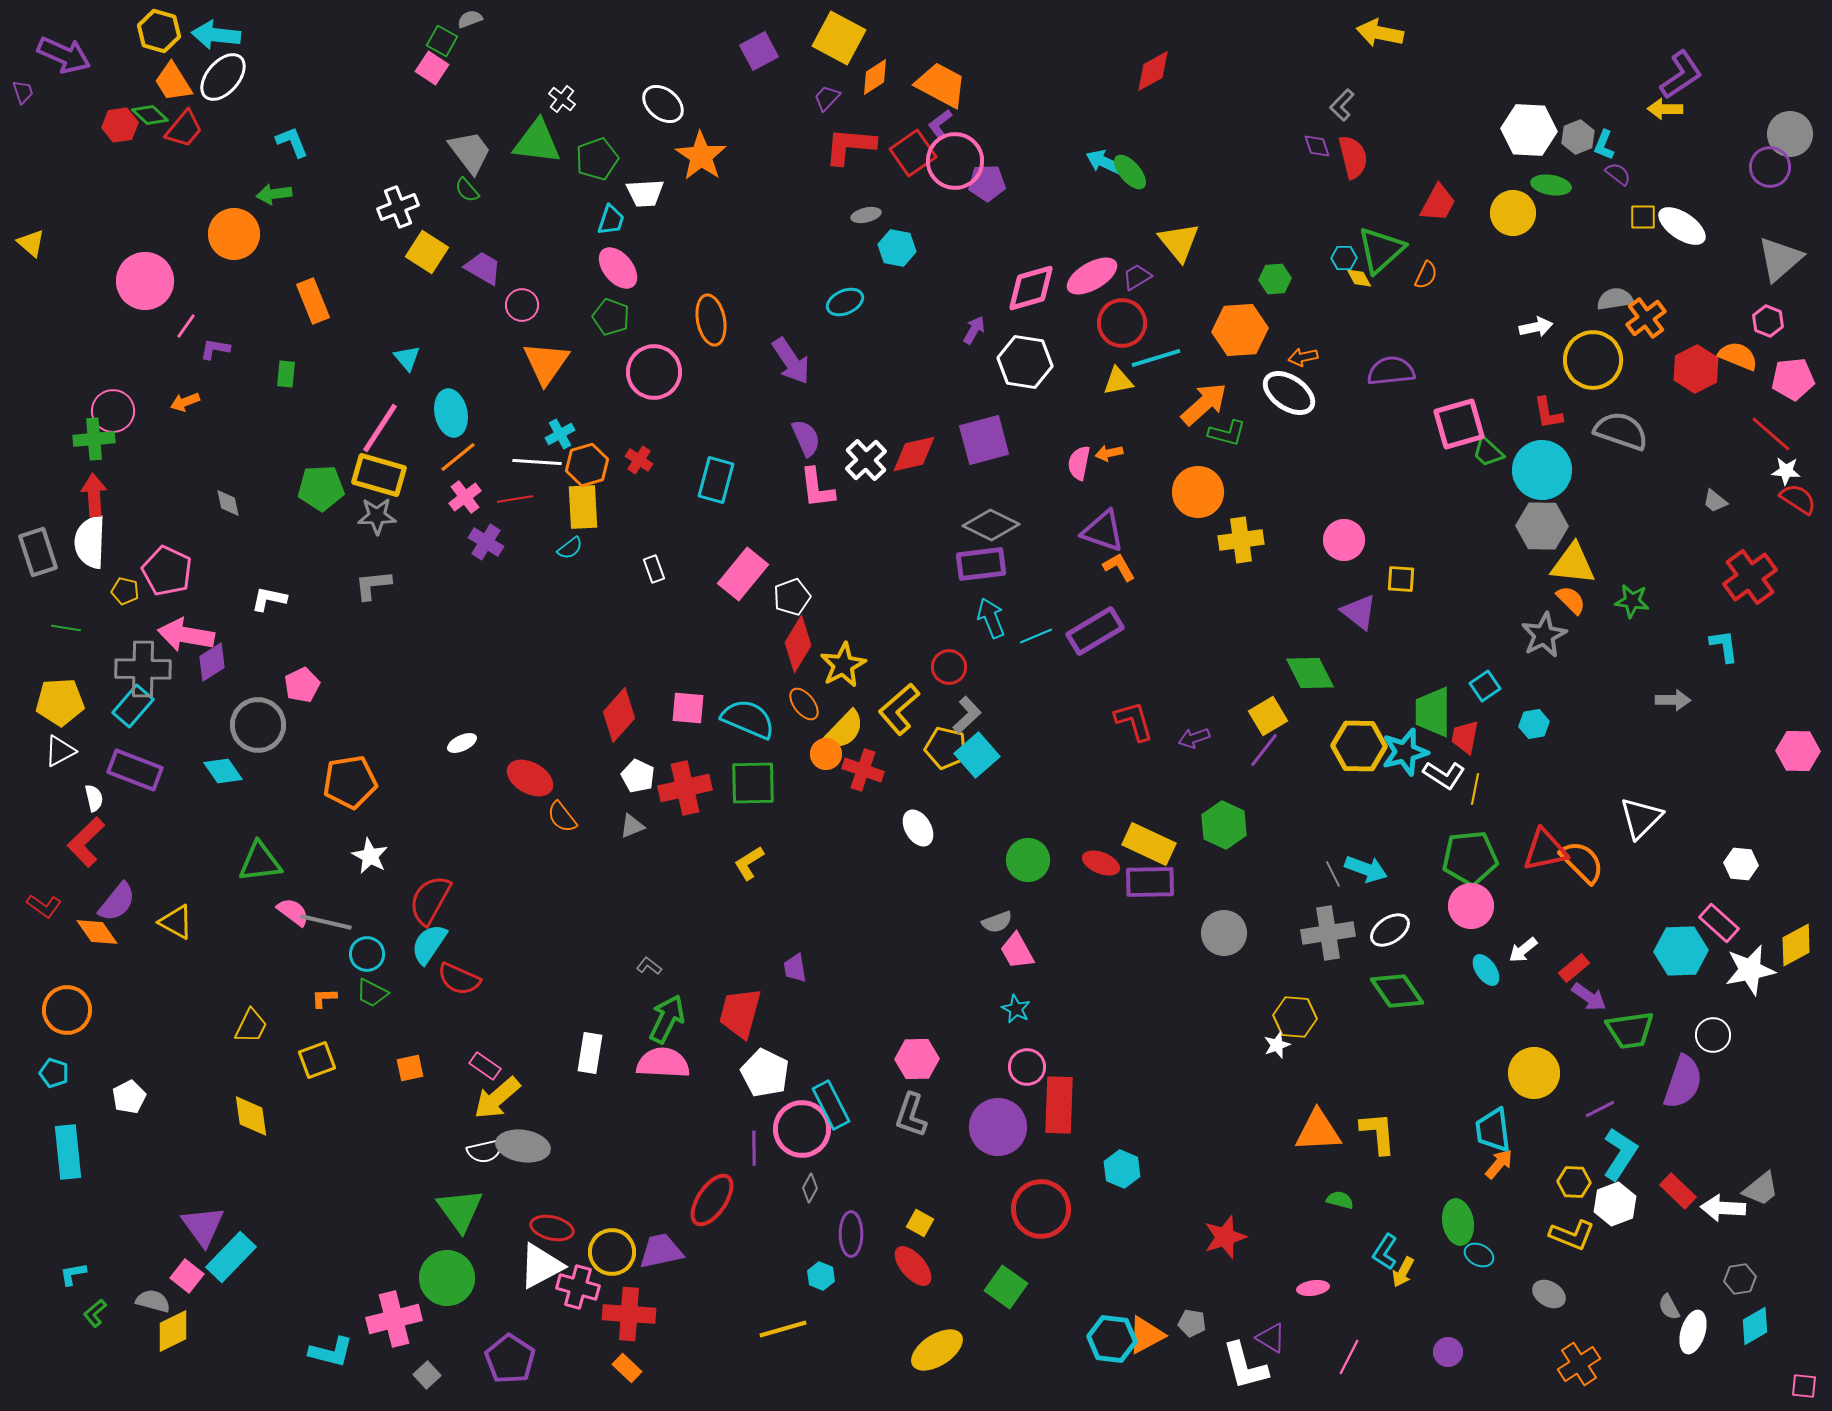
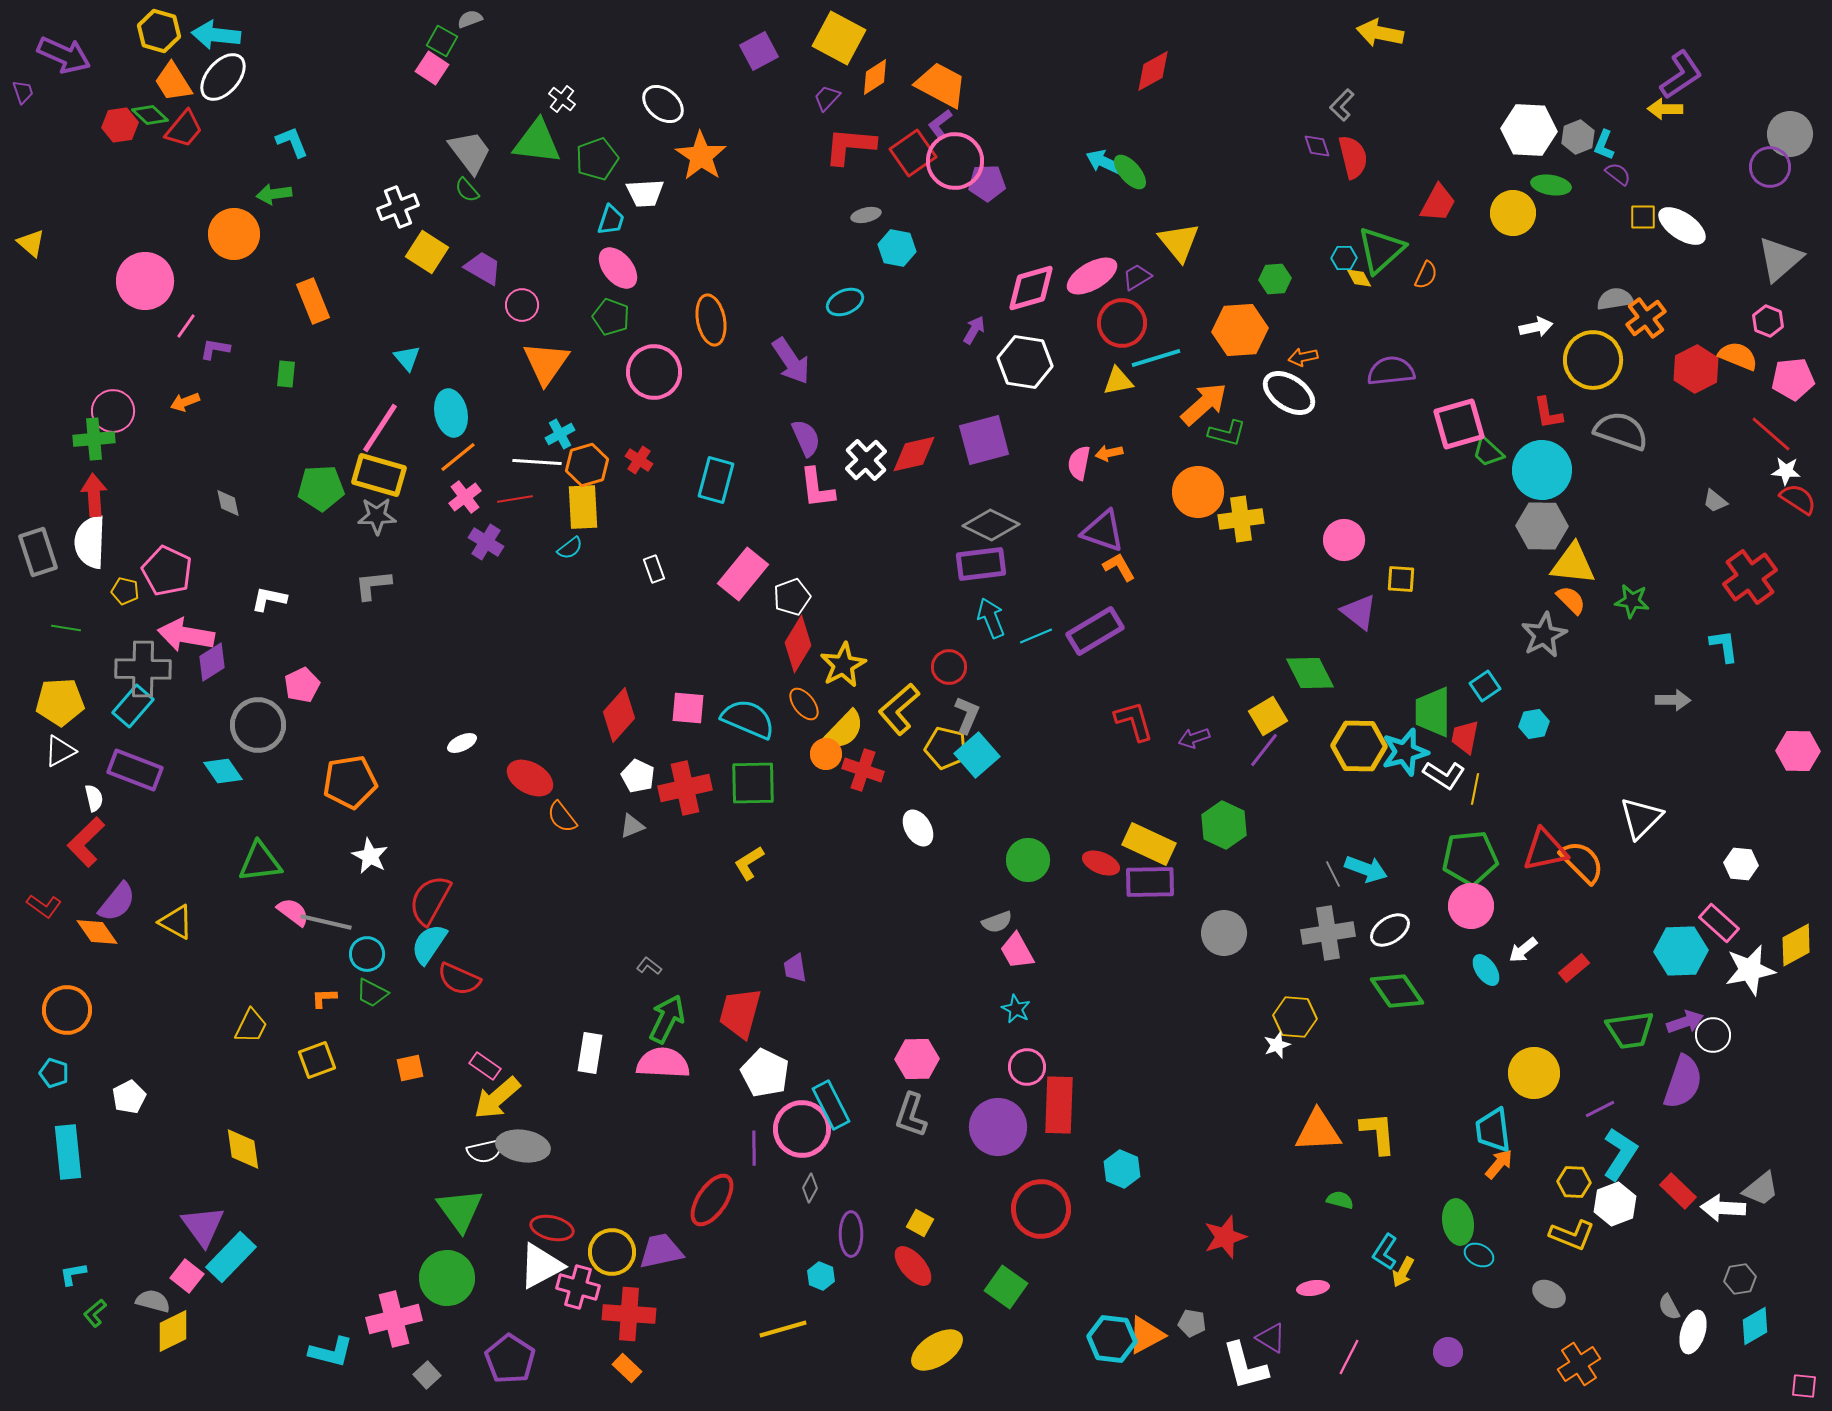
yellow cross at (1241, 540): moved 21 px up
gray L-shape at (967, 715): rotated 24 degrees counterclockwise
purple arrow at (1589, 997): moved 96 px right, 25 px down; rotated 54 degrees counterclockwise
yellow diamond at (251, 1116): moved 8 px left, 33 px down
